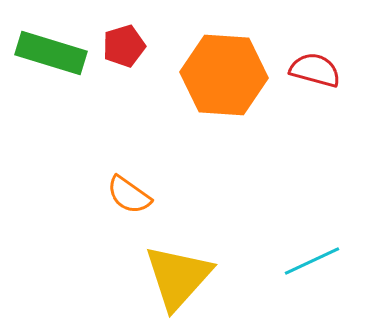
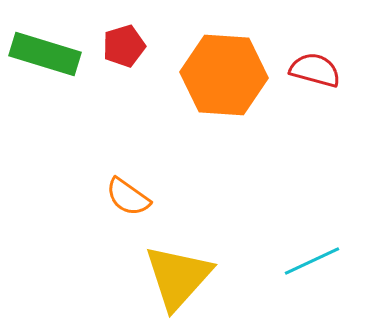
green rectangle: moved 6 px left, 1 px down
orange semicircle: moved 1 px left, 2 px down
